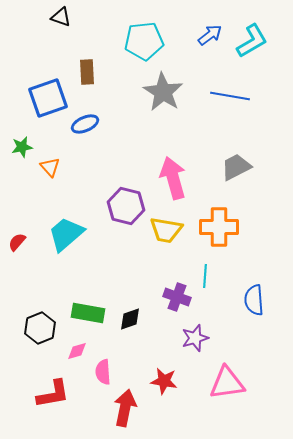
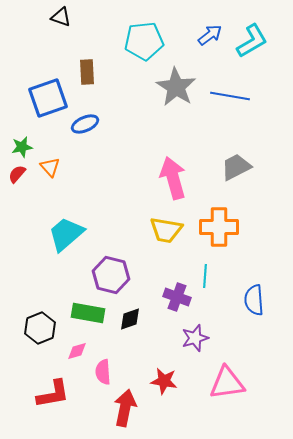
gray star: moved 13 px right, 5 px up
purple hexagon: moved 15 px left, 69 px down
red semicircle: moved 68 px up
